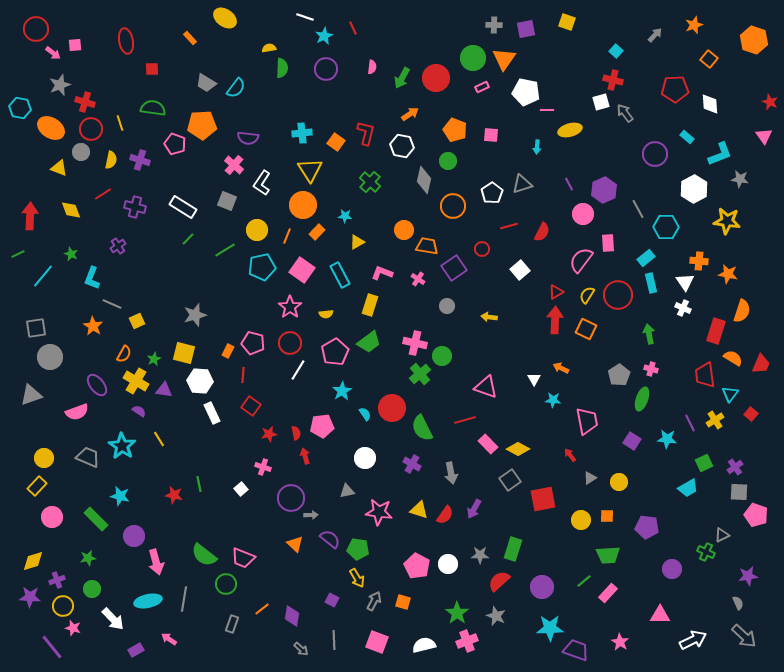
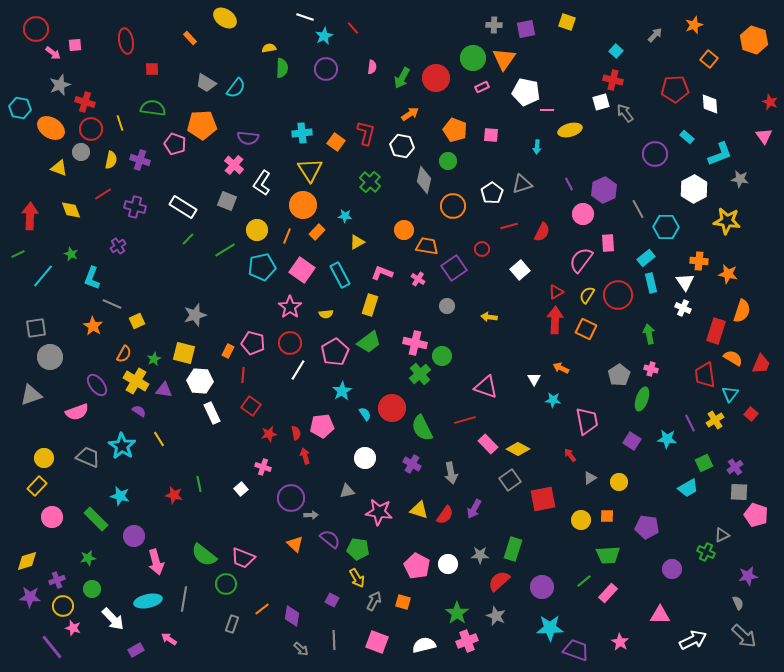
red line at (353, 28): rotated 16 degrees counterclockwise
yellow diamond at (33, 561): moved 6 px left
